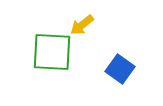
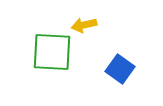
yellow arrow: moved 2 px right; rotated 25 degrees clockwise
